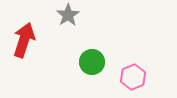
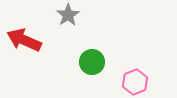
red arrow: rotated 84 degrees counterclockwise
pink hexagon: moved 2 px right, 5 px down
